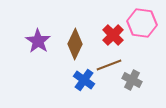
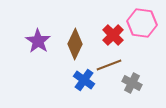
gray cross: moved 3 px down
